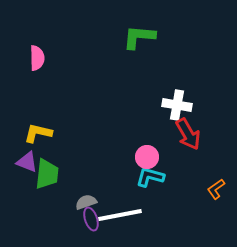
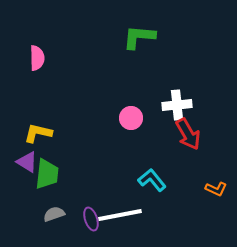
white cross: rotated 16 degrees counterclockwise
pink circle: moved 16 px left, 39 px up
purple triangle: rotated 10 degrees clockwise
cyan L-shape: moved 2 px right, 3 px down; rotated 36 degrees clockwise
orange L-shape: rotated 120 degrees counterclockwise
gray semicircle: moved 32 px left, 12 px down
